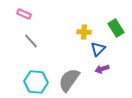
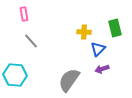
pink rectangle: rotated 56 degrees clockwise
green rectangle: moved 1 px left; rotated 18 degrees clockwise
cyan hexagon: moved 21 px left, 7 px up
